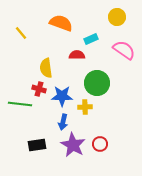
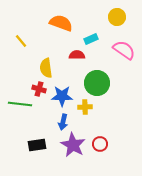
yellow line: moved 8 px down
